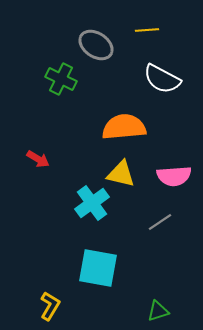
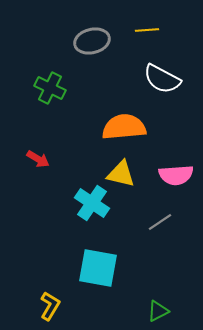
gray ellipse: moved 4 px left, 4 px up; rotated 48 degrees counterclockwise
green cross: moved 11 px left, 9 px down
pink semicircle: moved 2 px right, 1 px up
cyan cross: rotated 20 degrees counterclockwise
green triangle: rotated 10 degrees counterclockwise
